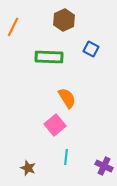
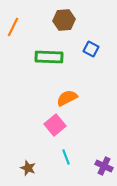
brown hexagon: rotated 20 degrees clockwise
orange semicircle: rotated 85 degrees counterclockwise
cyan line: rotated 28 degrees counterclockwise
